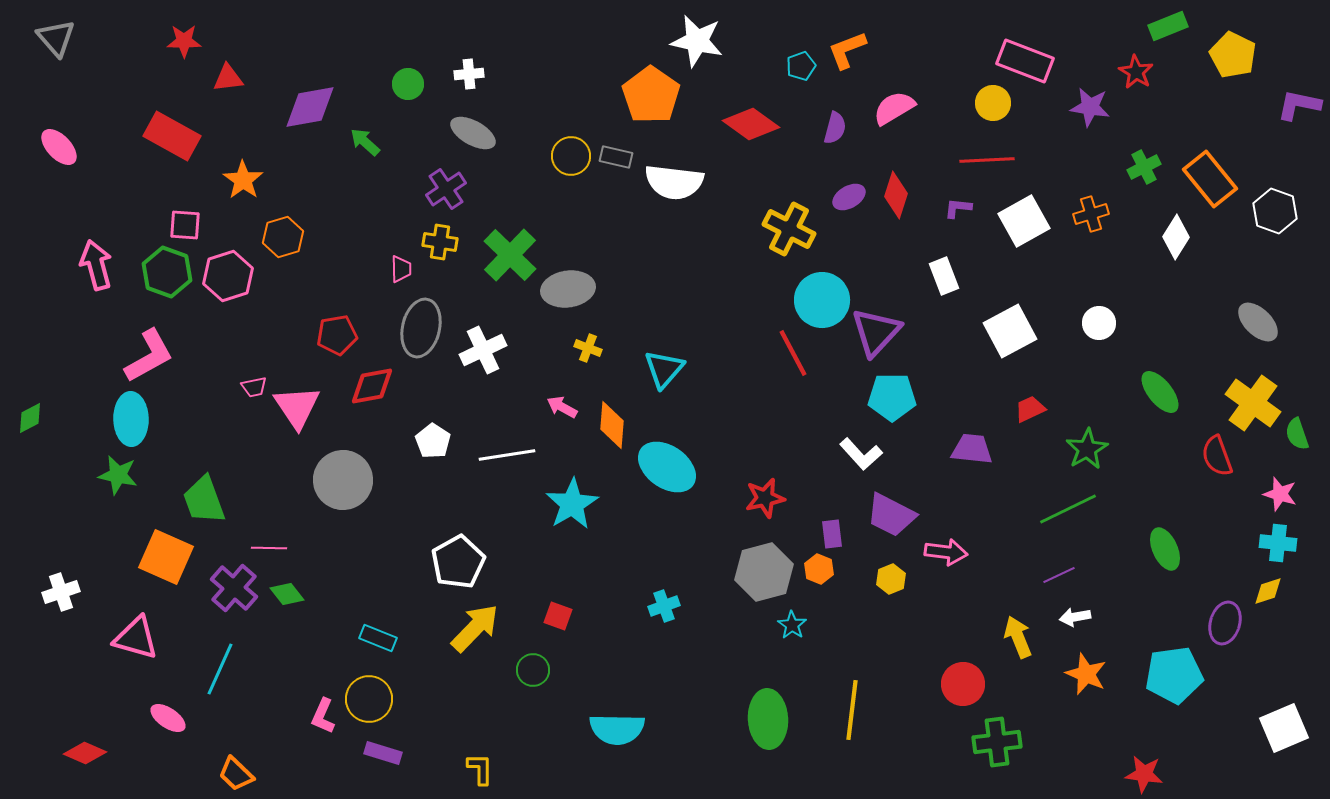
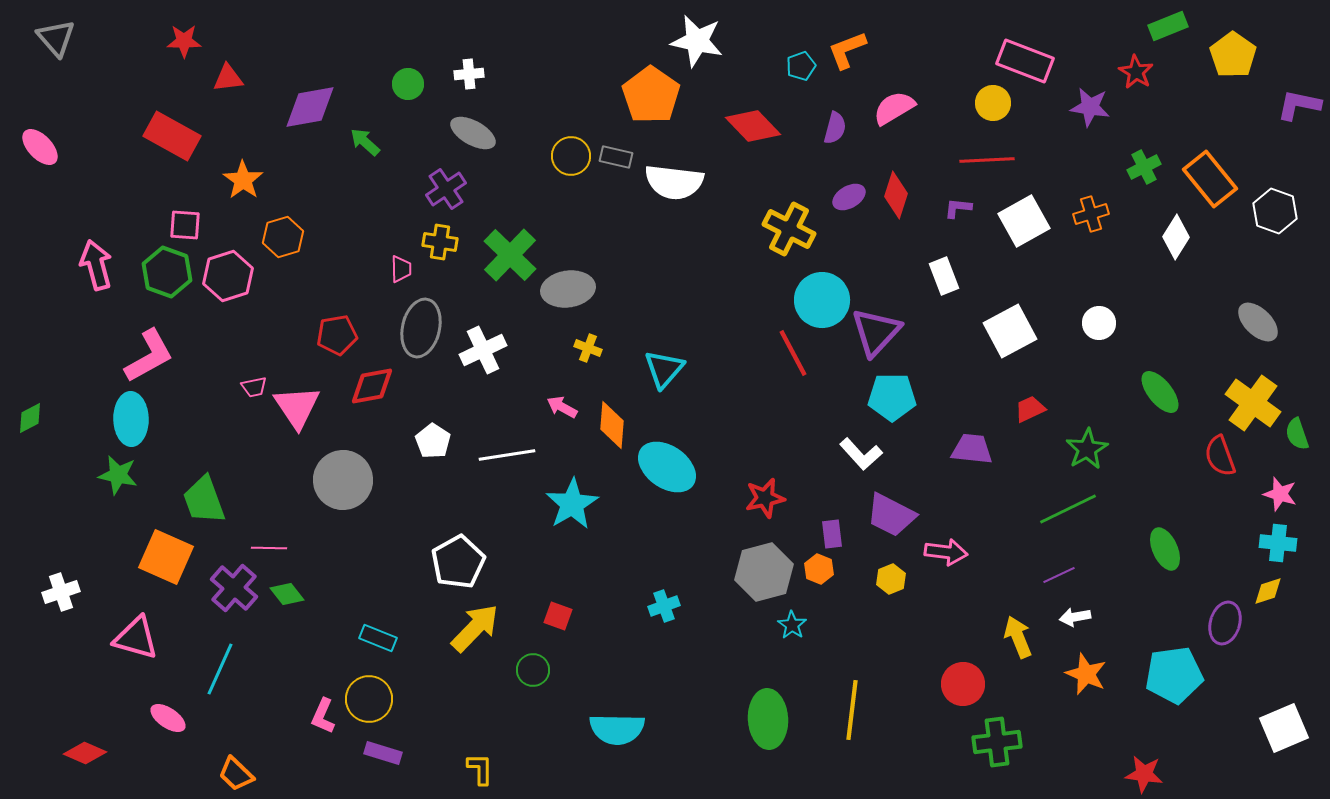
yellow pentagon at (1233, 55): rotated 9 degrees clockwise
red diamond at (751, 124): moved 2 px right, 2 px down; rotated 10 degrees clockwise
pink ellipse at (59, 147): moved 19 px left
red semicircle at (1217, 456): moved 3 px right
